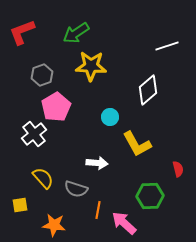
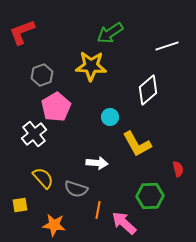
green arrow: moved 34 px right
